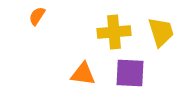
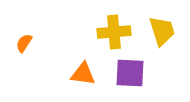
orange semicircle: moved 13 px left, 27 px down
yellow trapezoid: moved 1 px right, 1 px up
